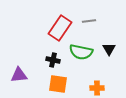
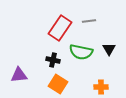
orange square: rotated 24 degrees clockwise
orange cross: moved 4 px right, 1 px up
